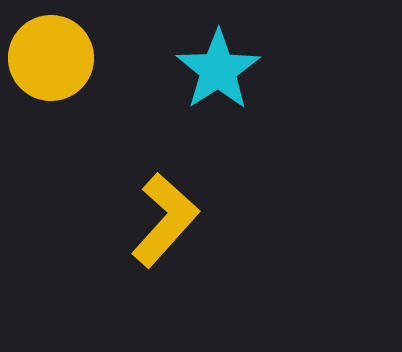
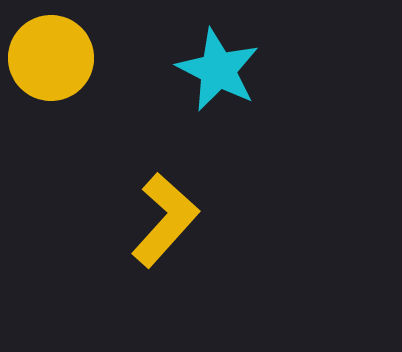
cyan star: rotated 12 degrees counterclockwise
